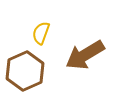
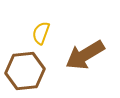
brown hexagon: rotated 18 degrees clockwise
